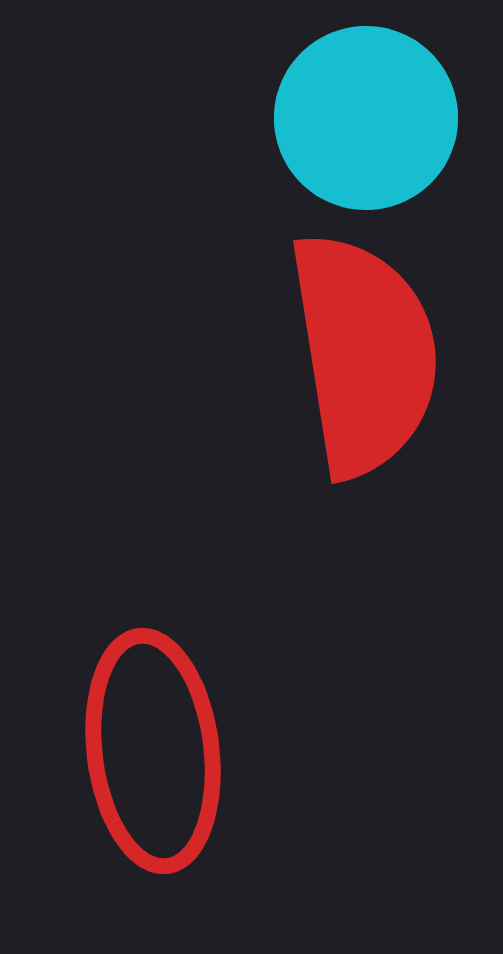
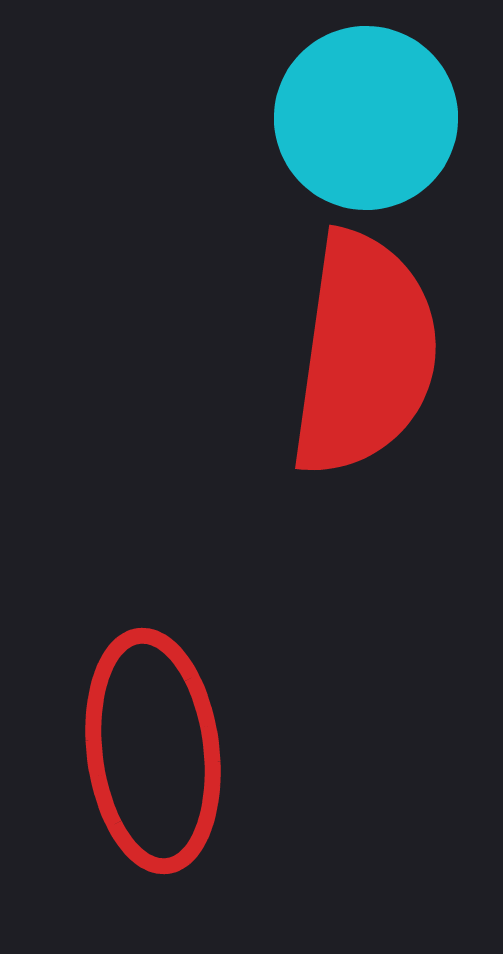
red semicircle: rotated 17 degrees clockwise
